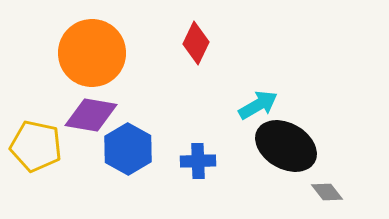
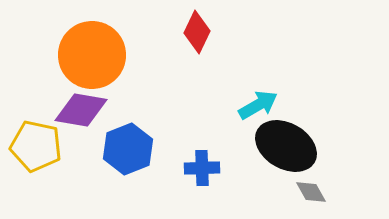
red diamond: moved 1 px right, 11 px up
orange circle: moved 2 px down
purple diamond: moved 10 px left, 5 px up
blue hexagon: rotated 9 degrees clockwise
blue cross: moved 4 px right, 7 px down
gray diamond: moved 16 px left; rotated 8 degrees clockwise
